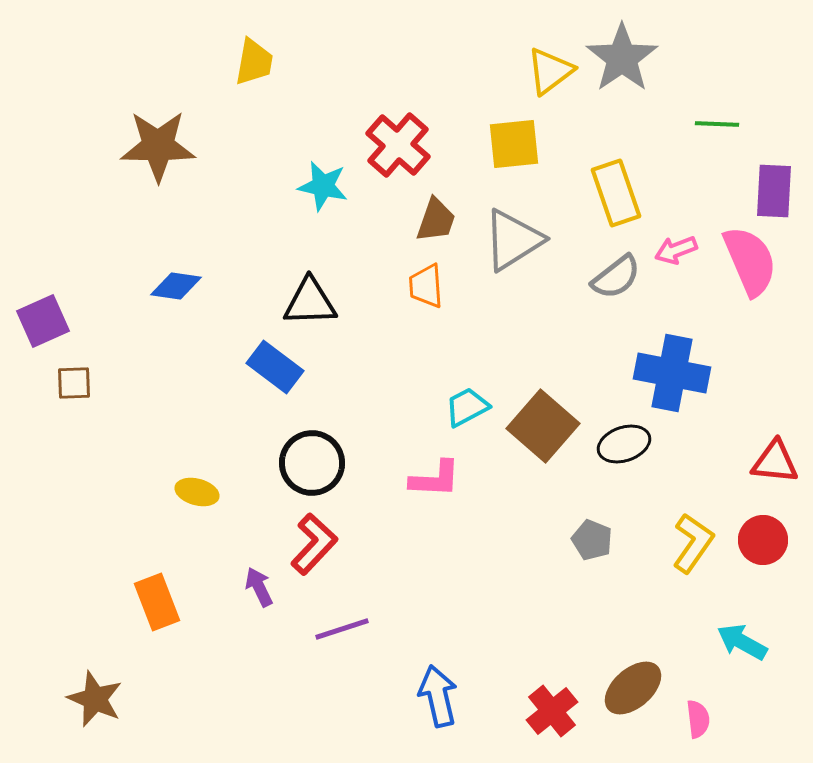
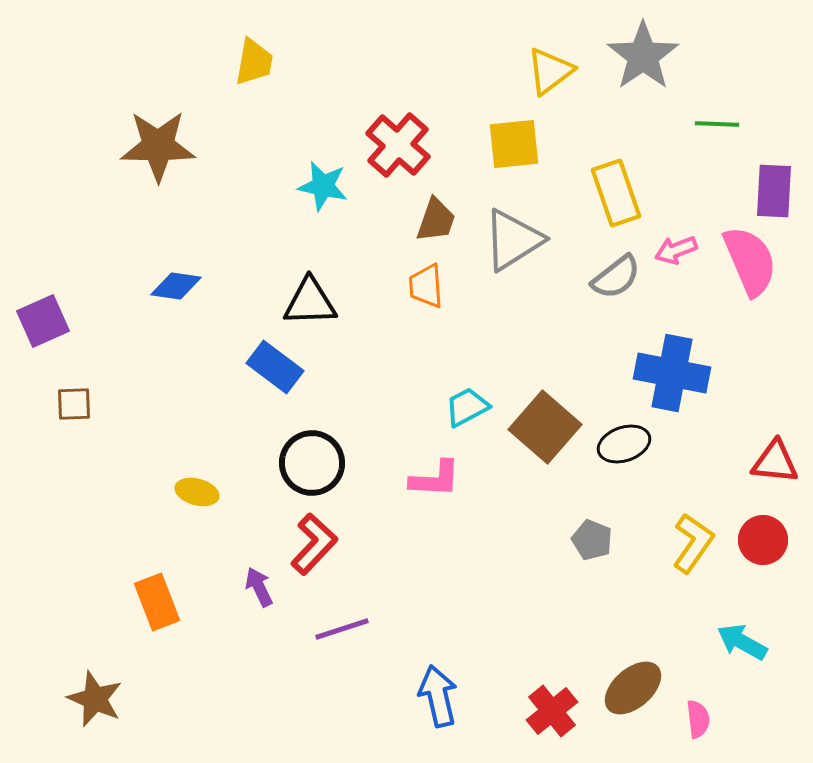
gray star at (622, 58): moved 21 px right, 2 px up
brown square at (74, 383): moved 21 px down
brown square at (543, 426): moved 2 px right, 1 px down
